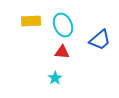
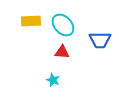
cyan ellipse: rotated 20 degrees counterclockwise
blue trapezoid: rotated 40 degrees clockwise
cyan star: moved 2 px left, 2 px down; rotated 16 degrees counterclockwise
